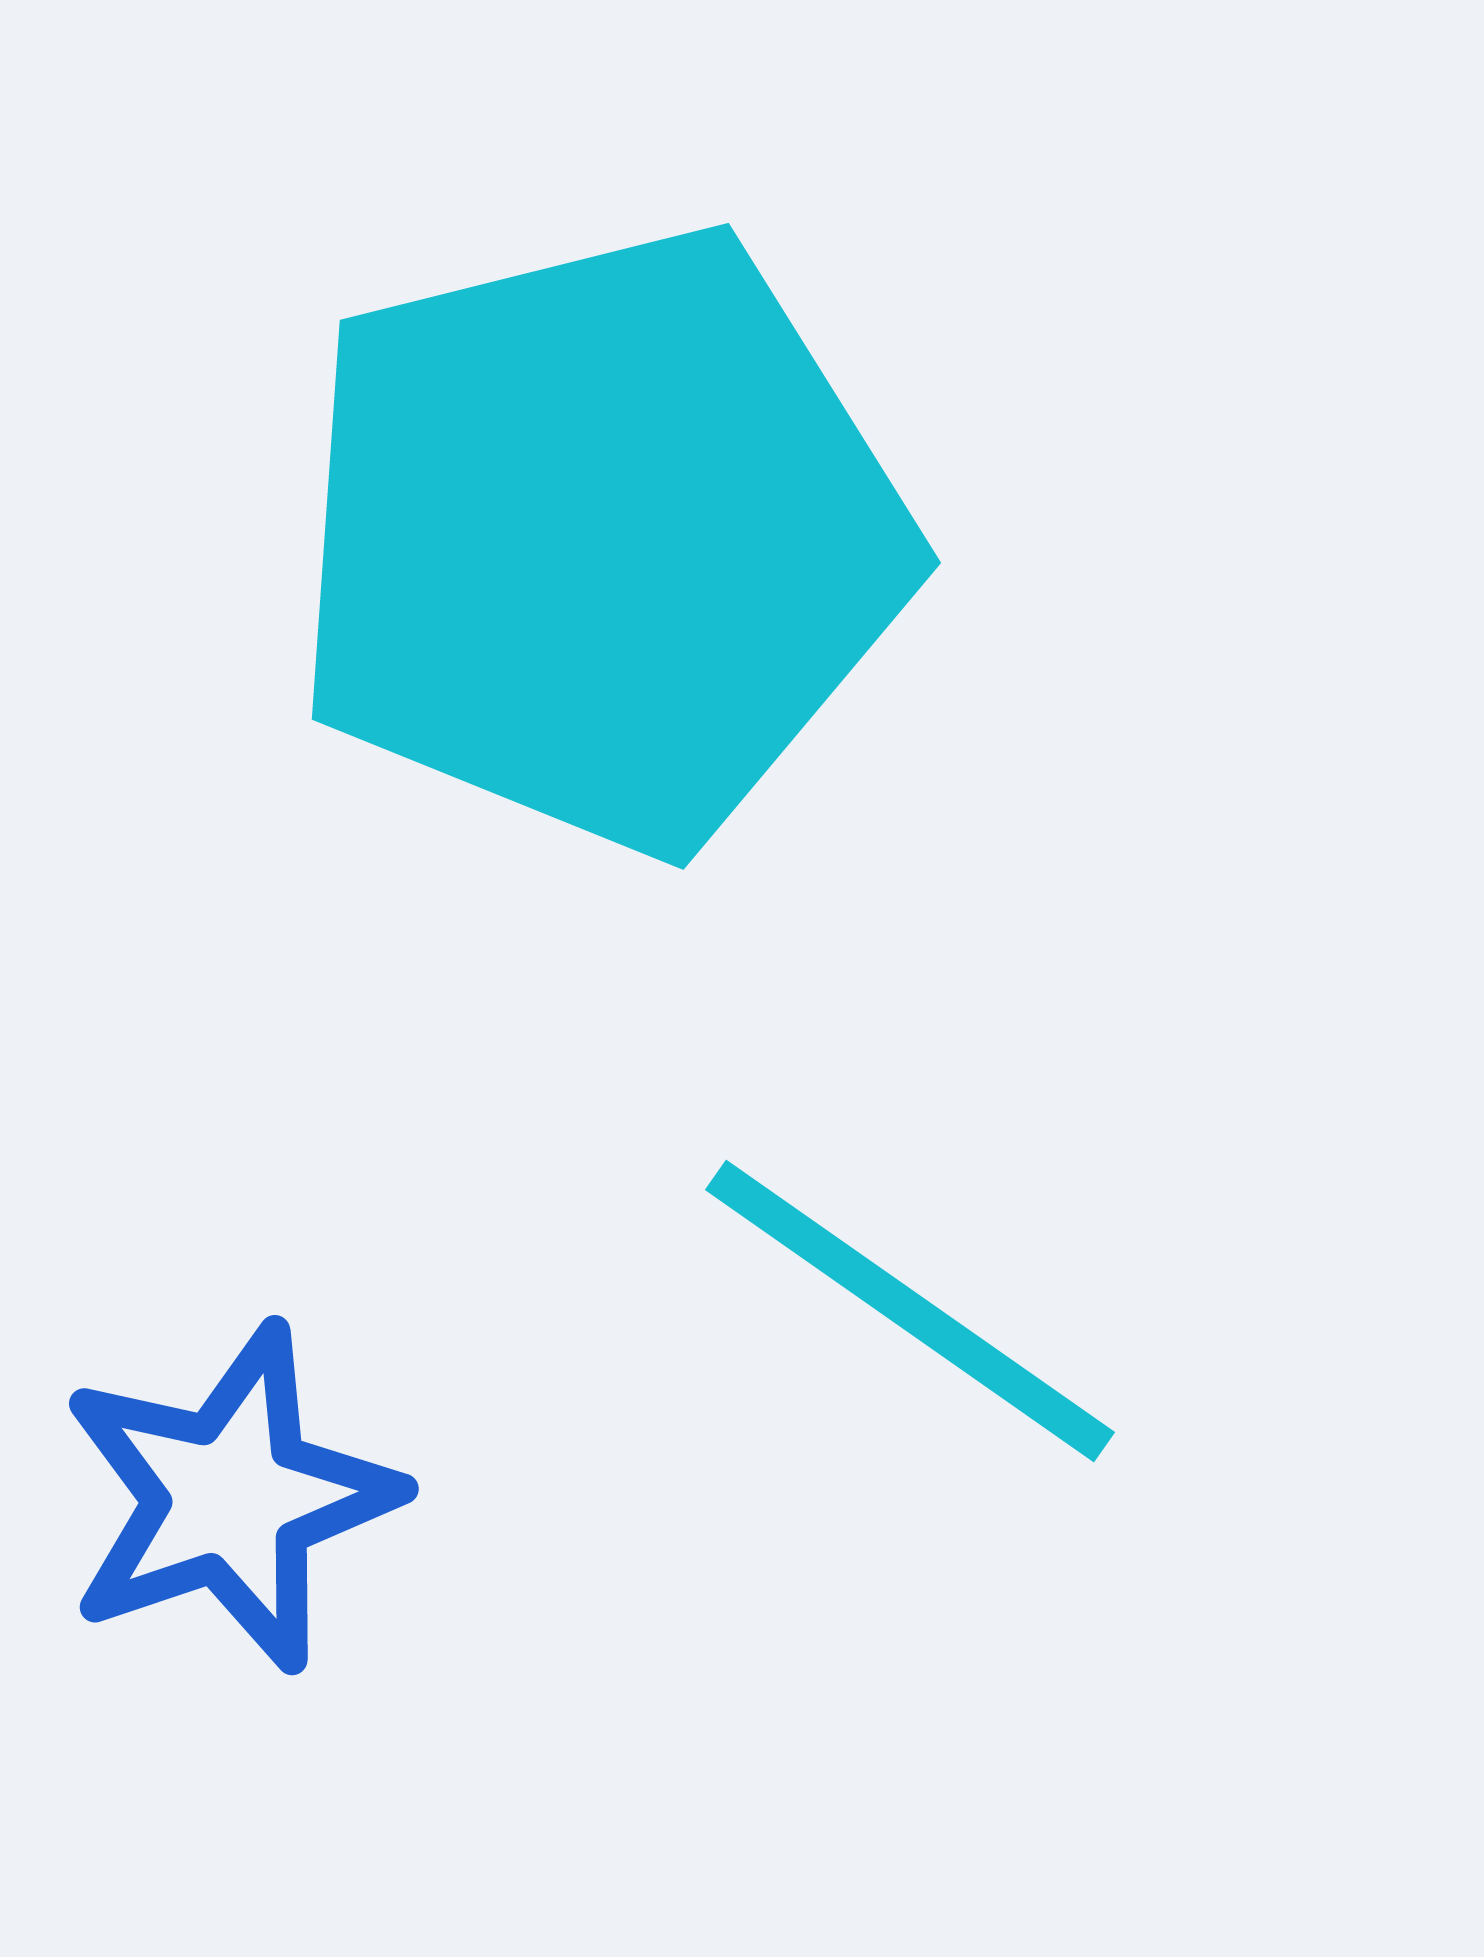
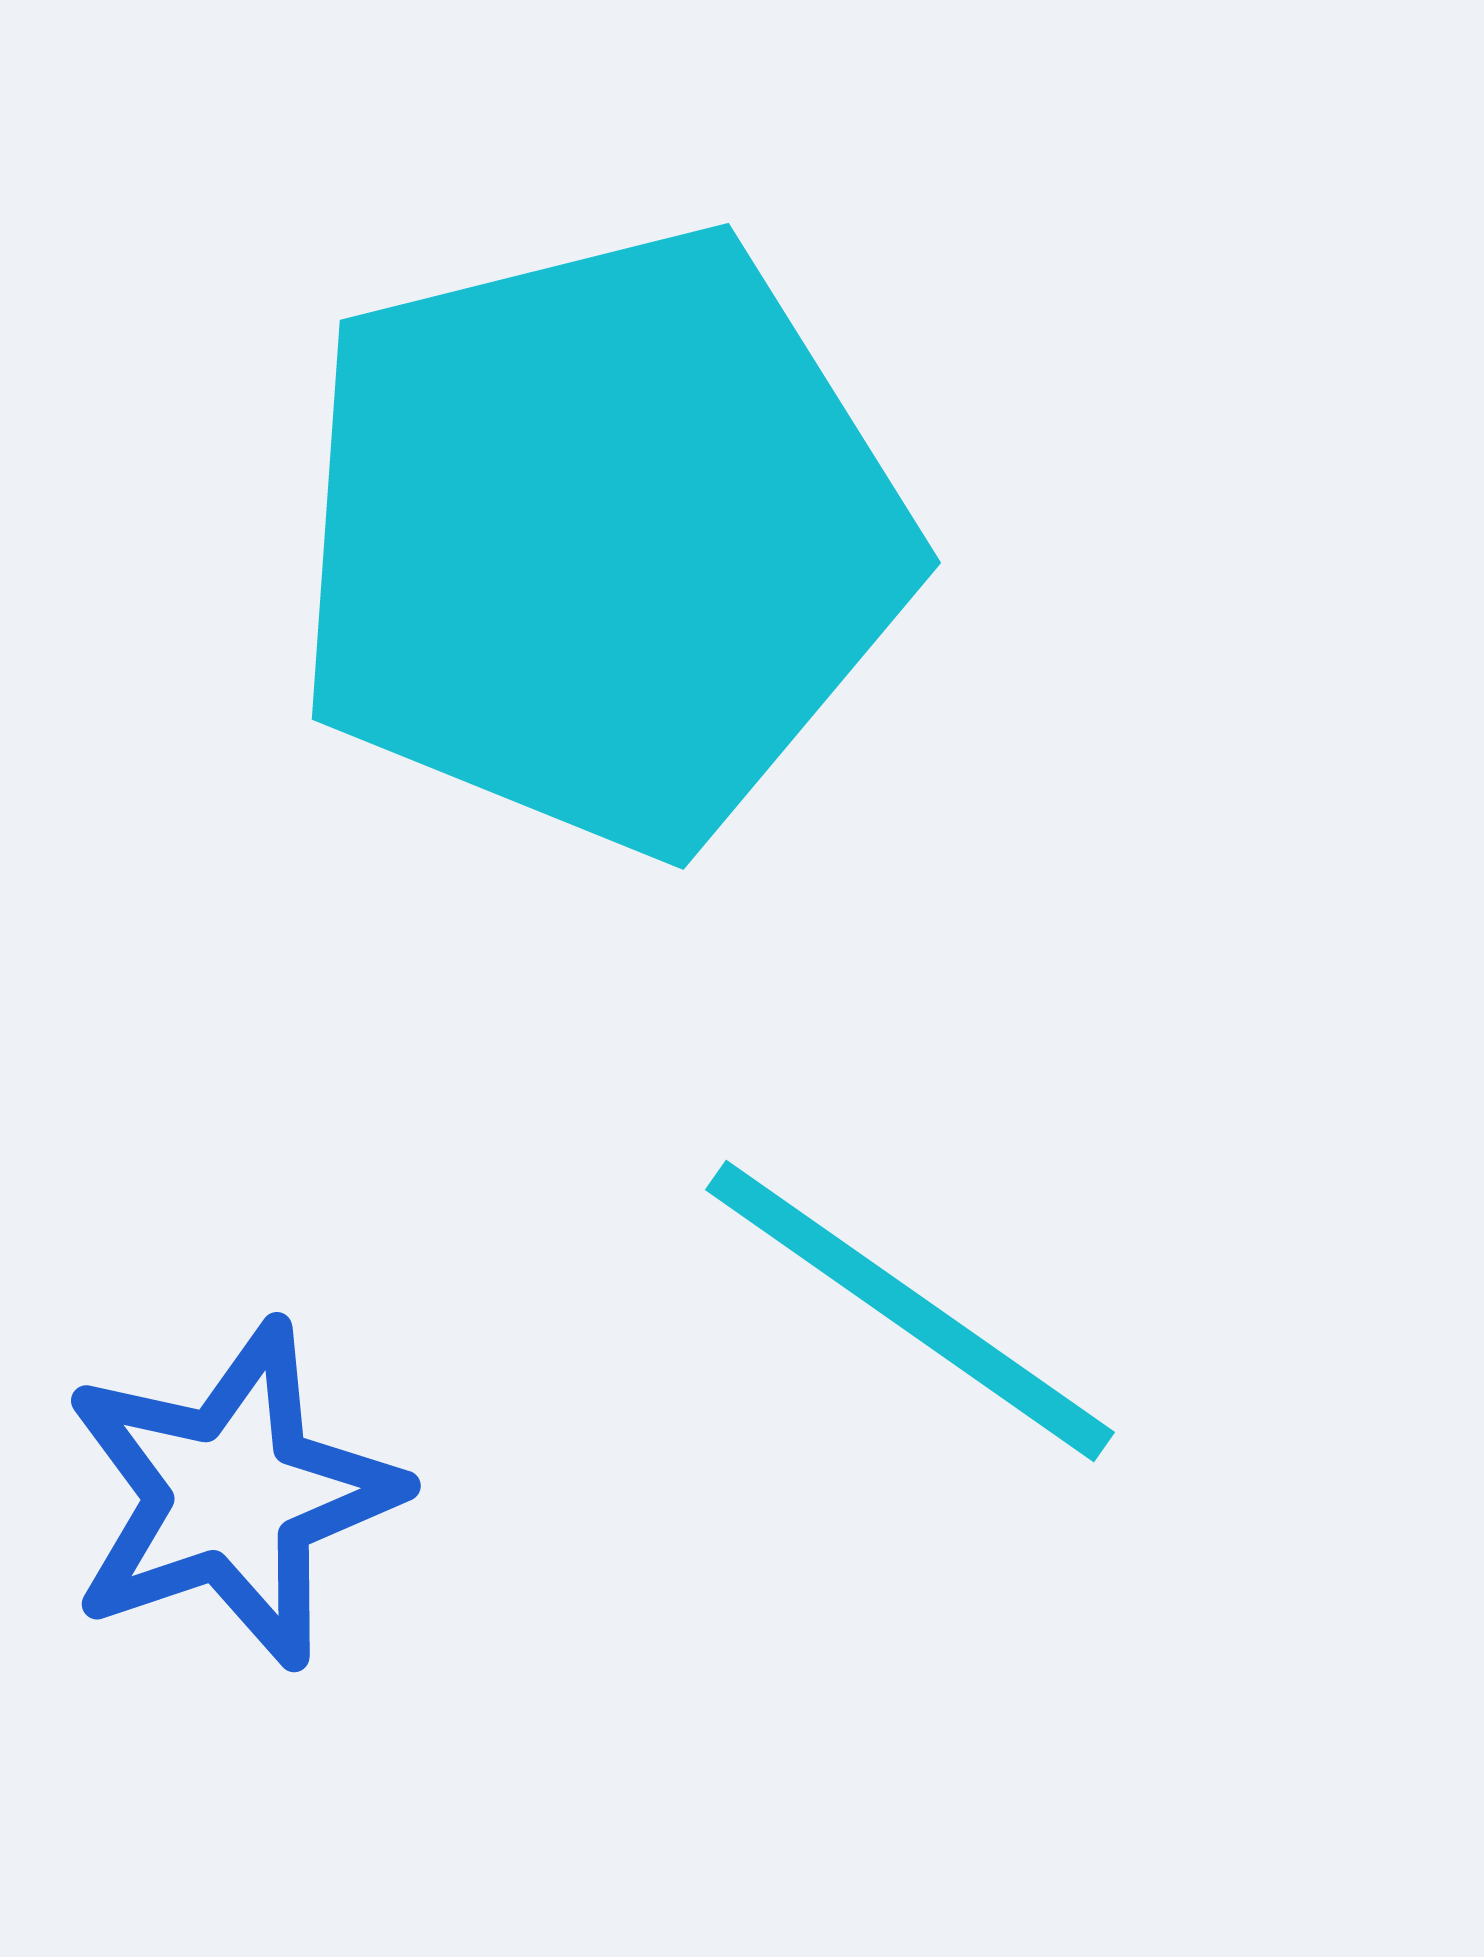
blue star: moved 2 px right, 3 px up
